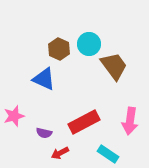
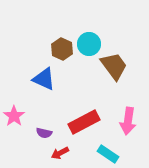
brown hexagon: moved 3 px right
pink star: rotated 20 degrees counterclockwise
pink arrow: moved 2 px left
